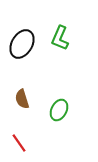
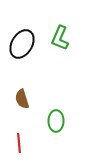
green ellipse: moved 3 px left, 11 px down; rotated 25 degrees counterclockwise
red line: rotated 30 degrees clockwise
